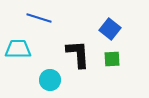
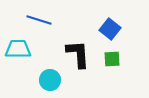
blue line: moved 2 px down
